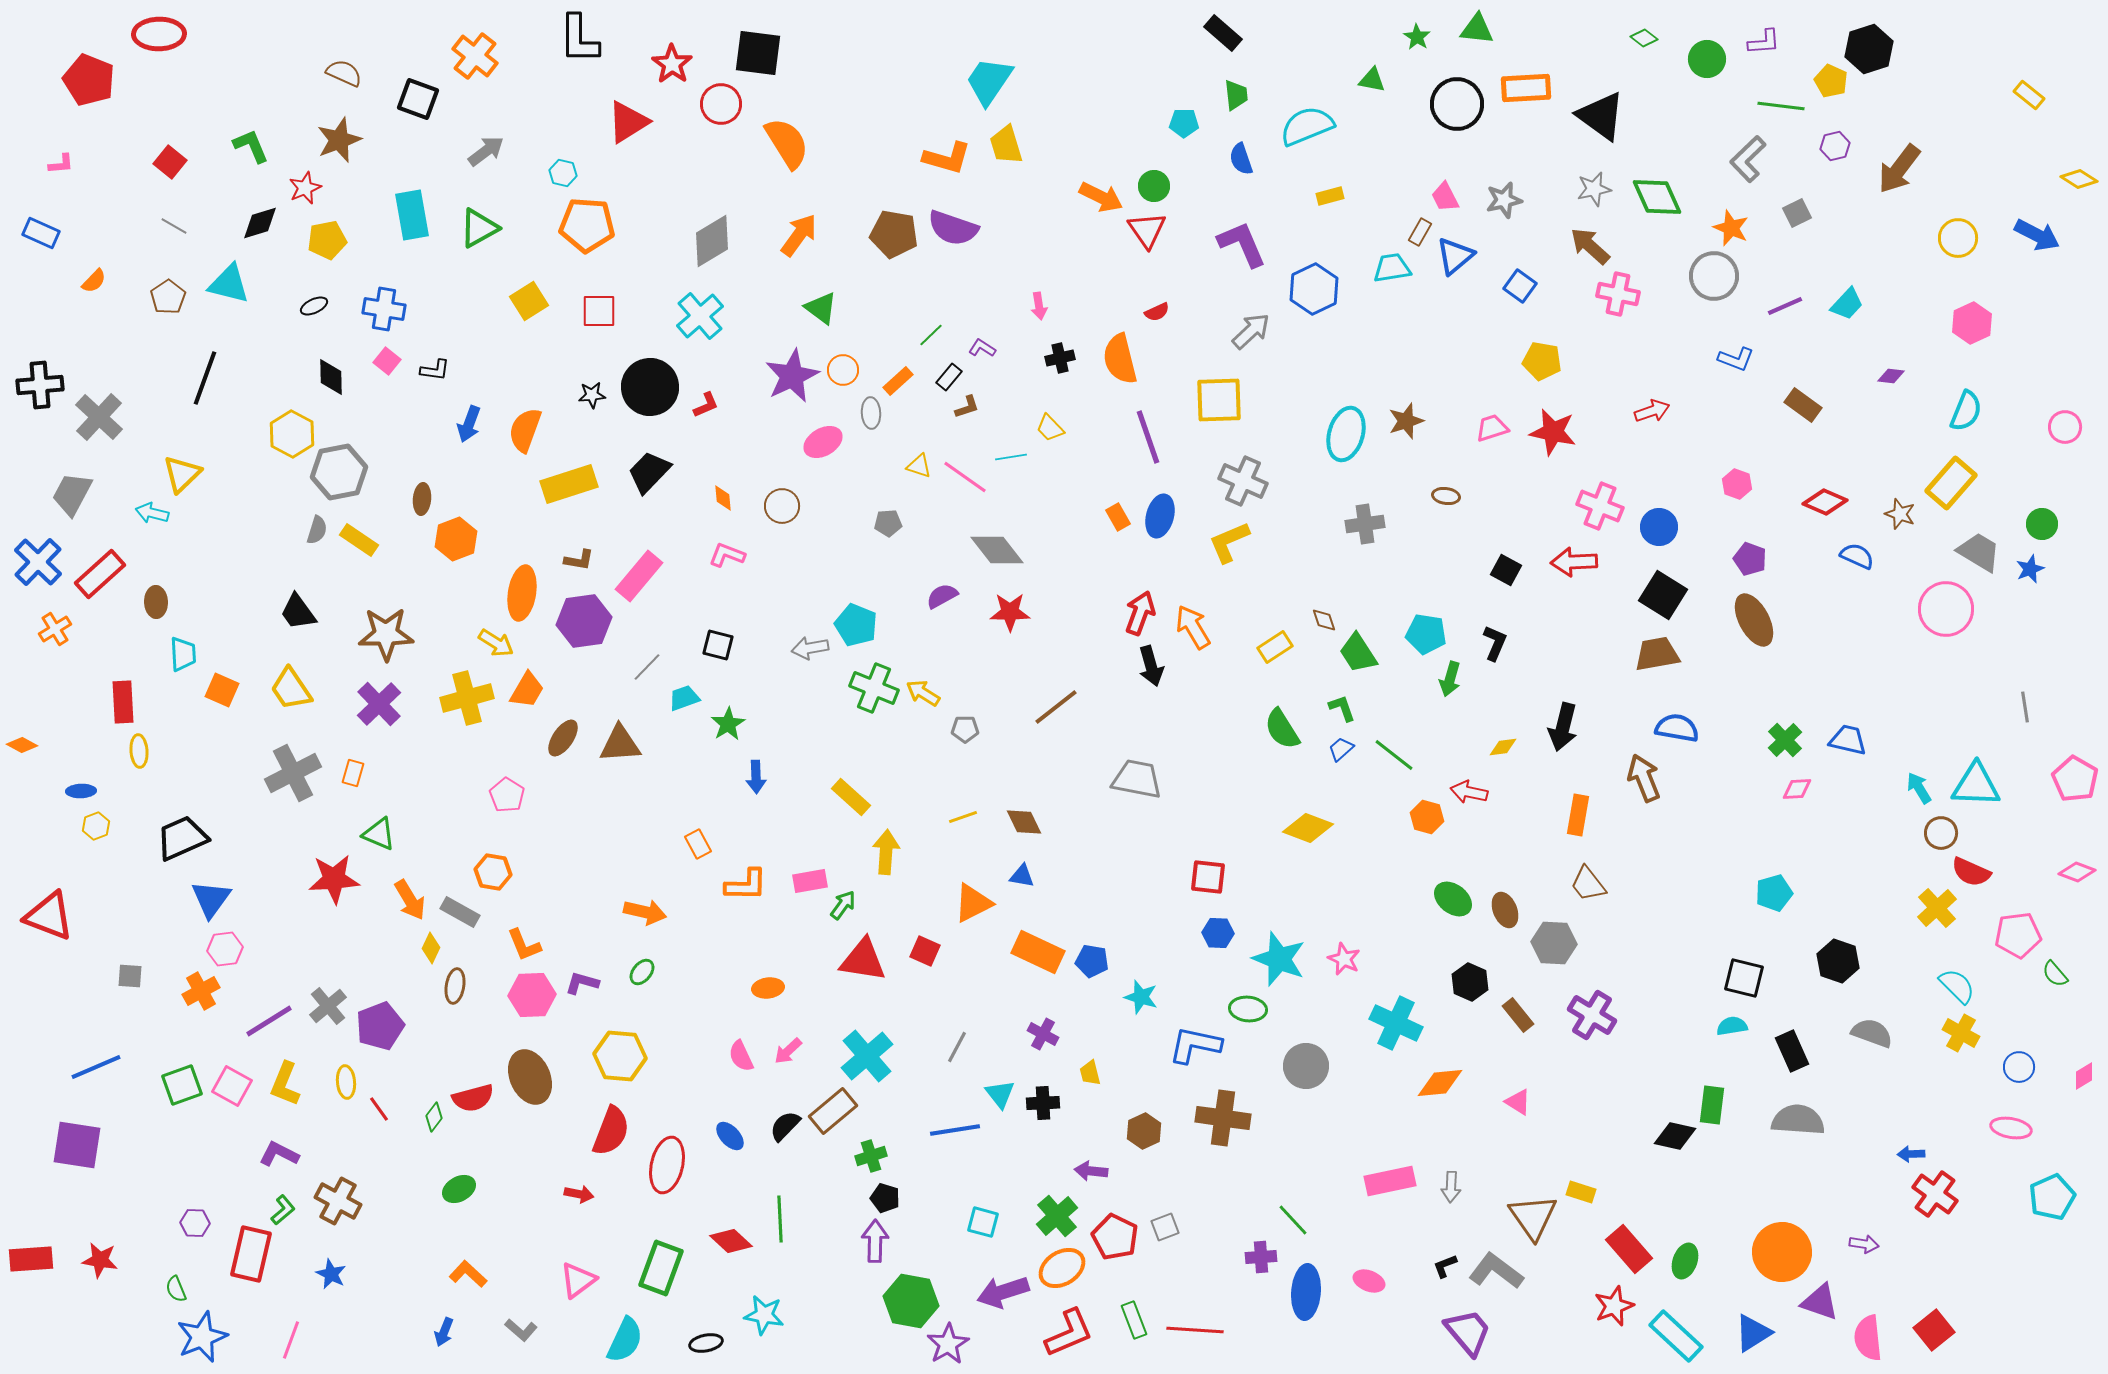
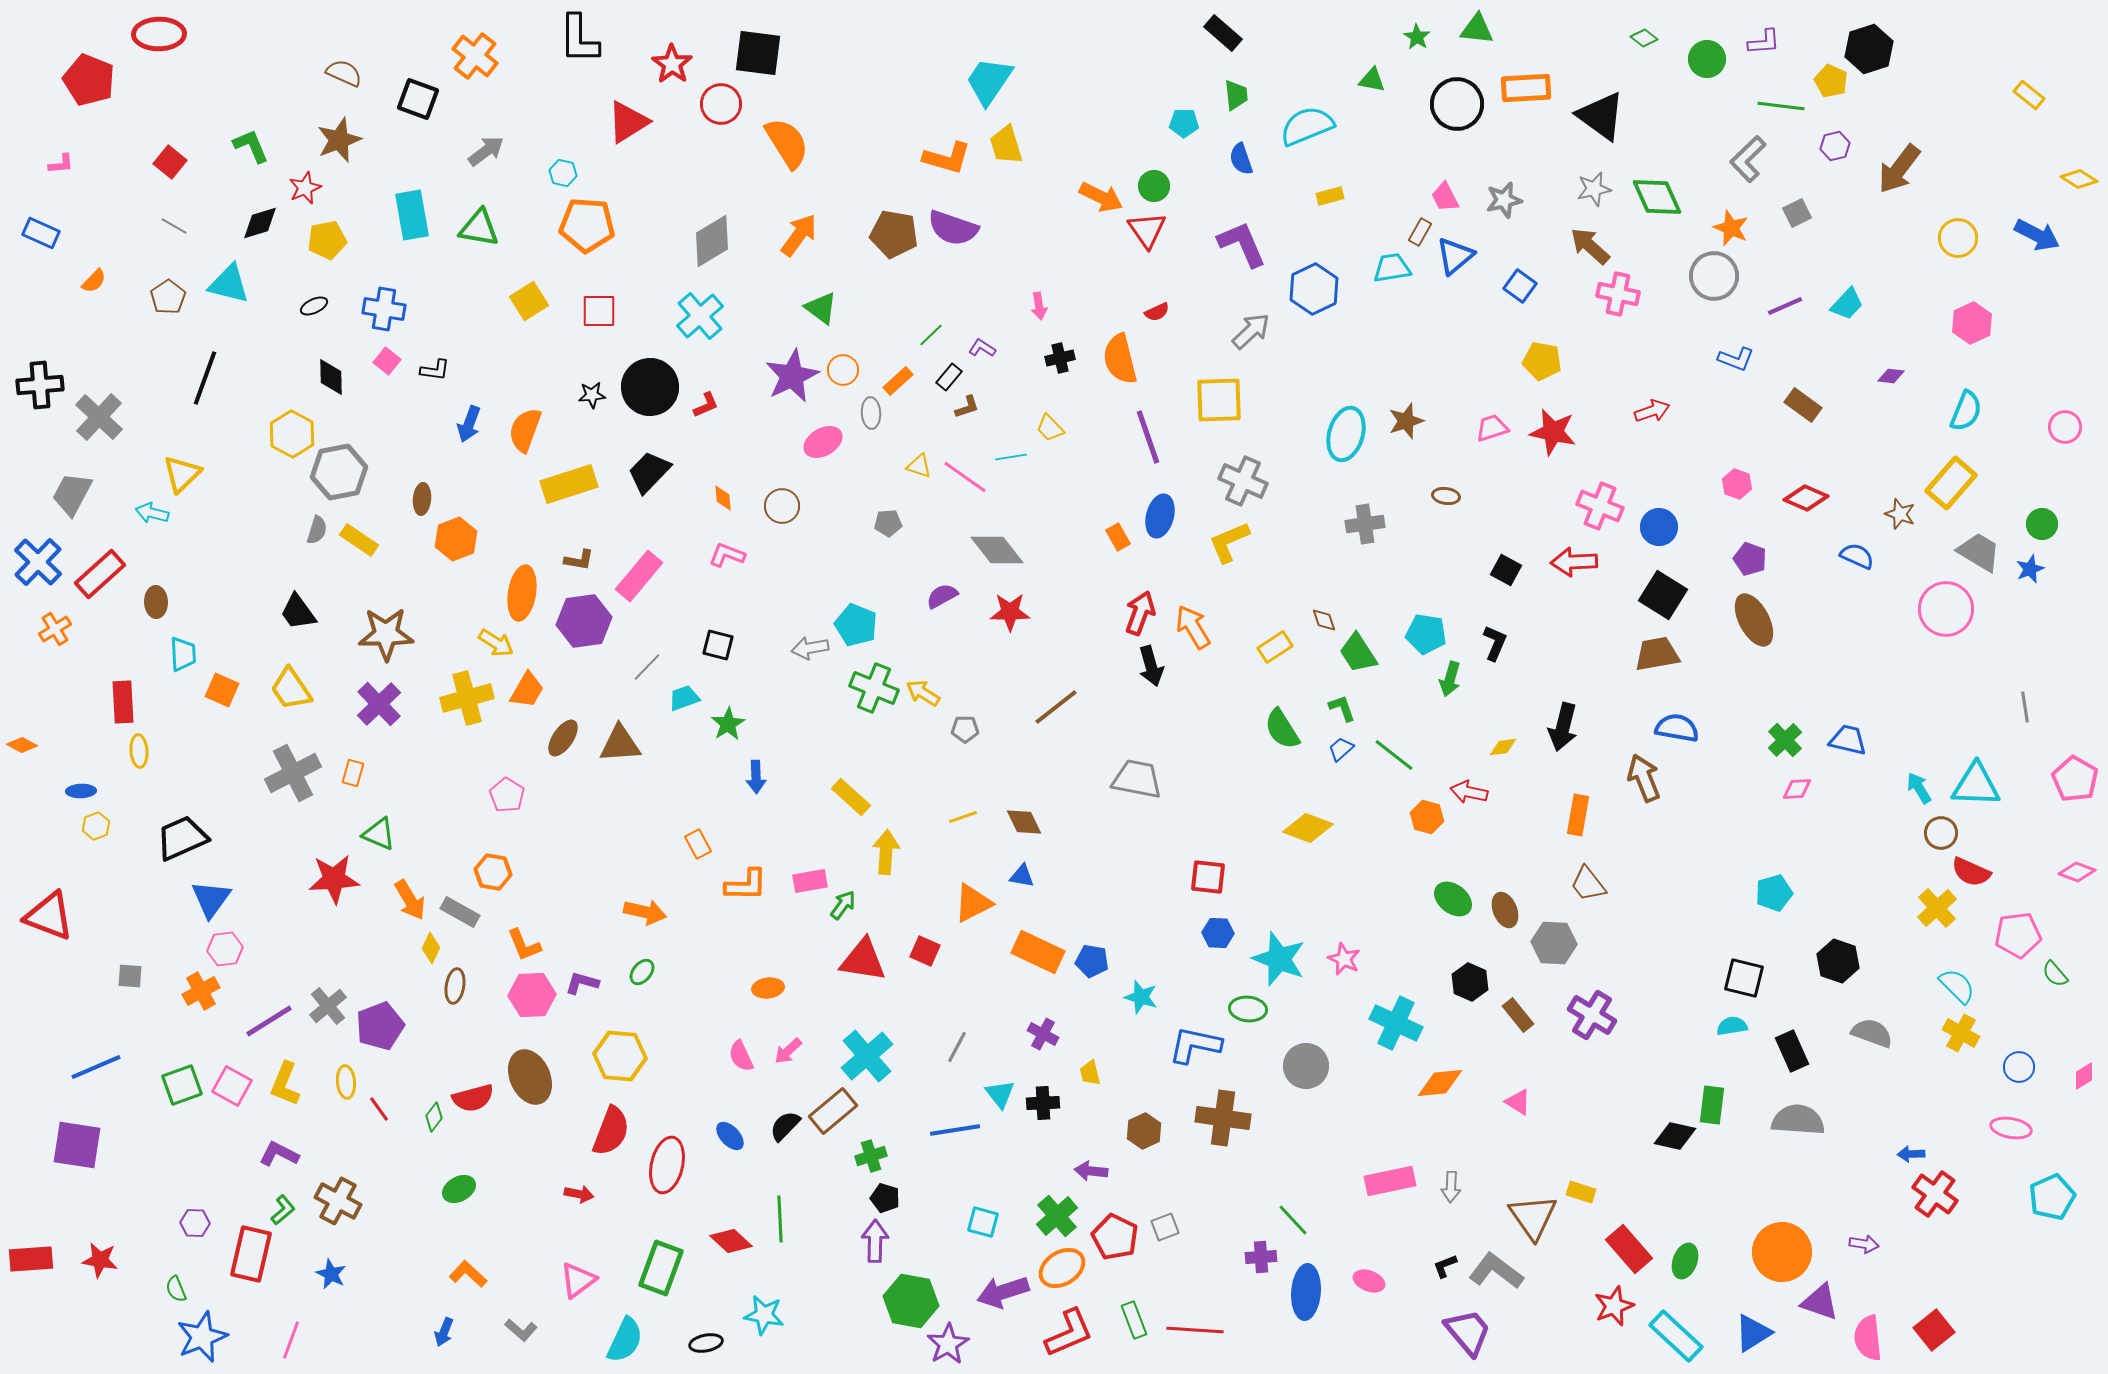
green triangle at (479, 228): rotated 39 degrees clockwise
red diamond at (1825, 502): moved 19 px left, 4 px up
orange rectangle at (1118, 517): moved 20 px down
